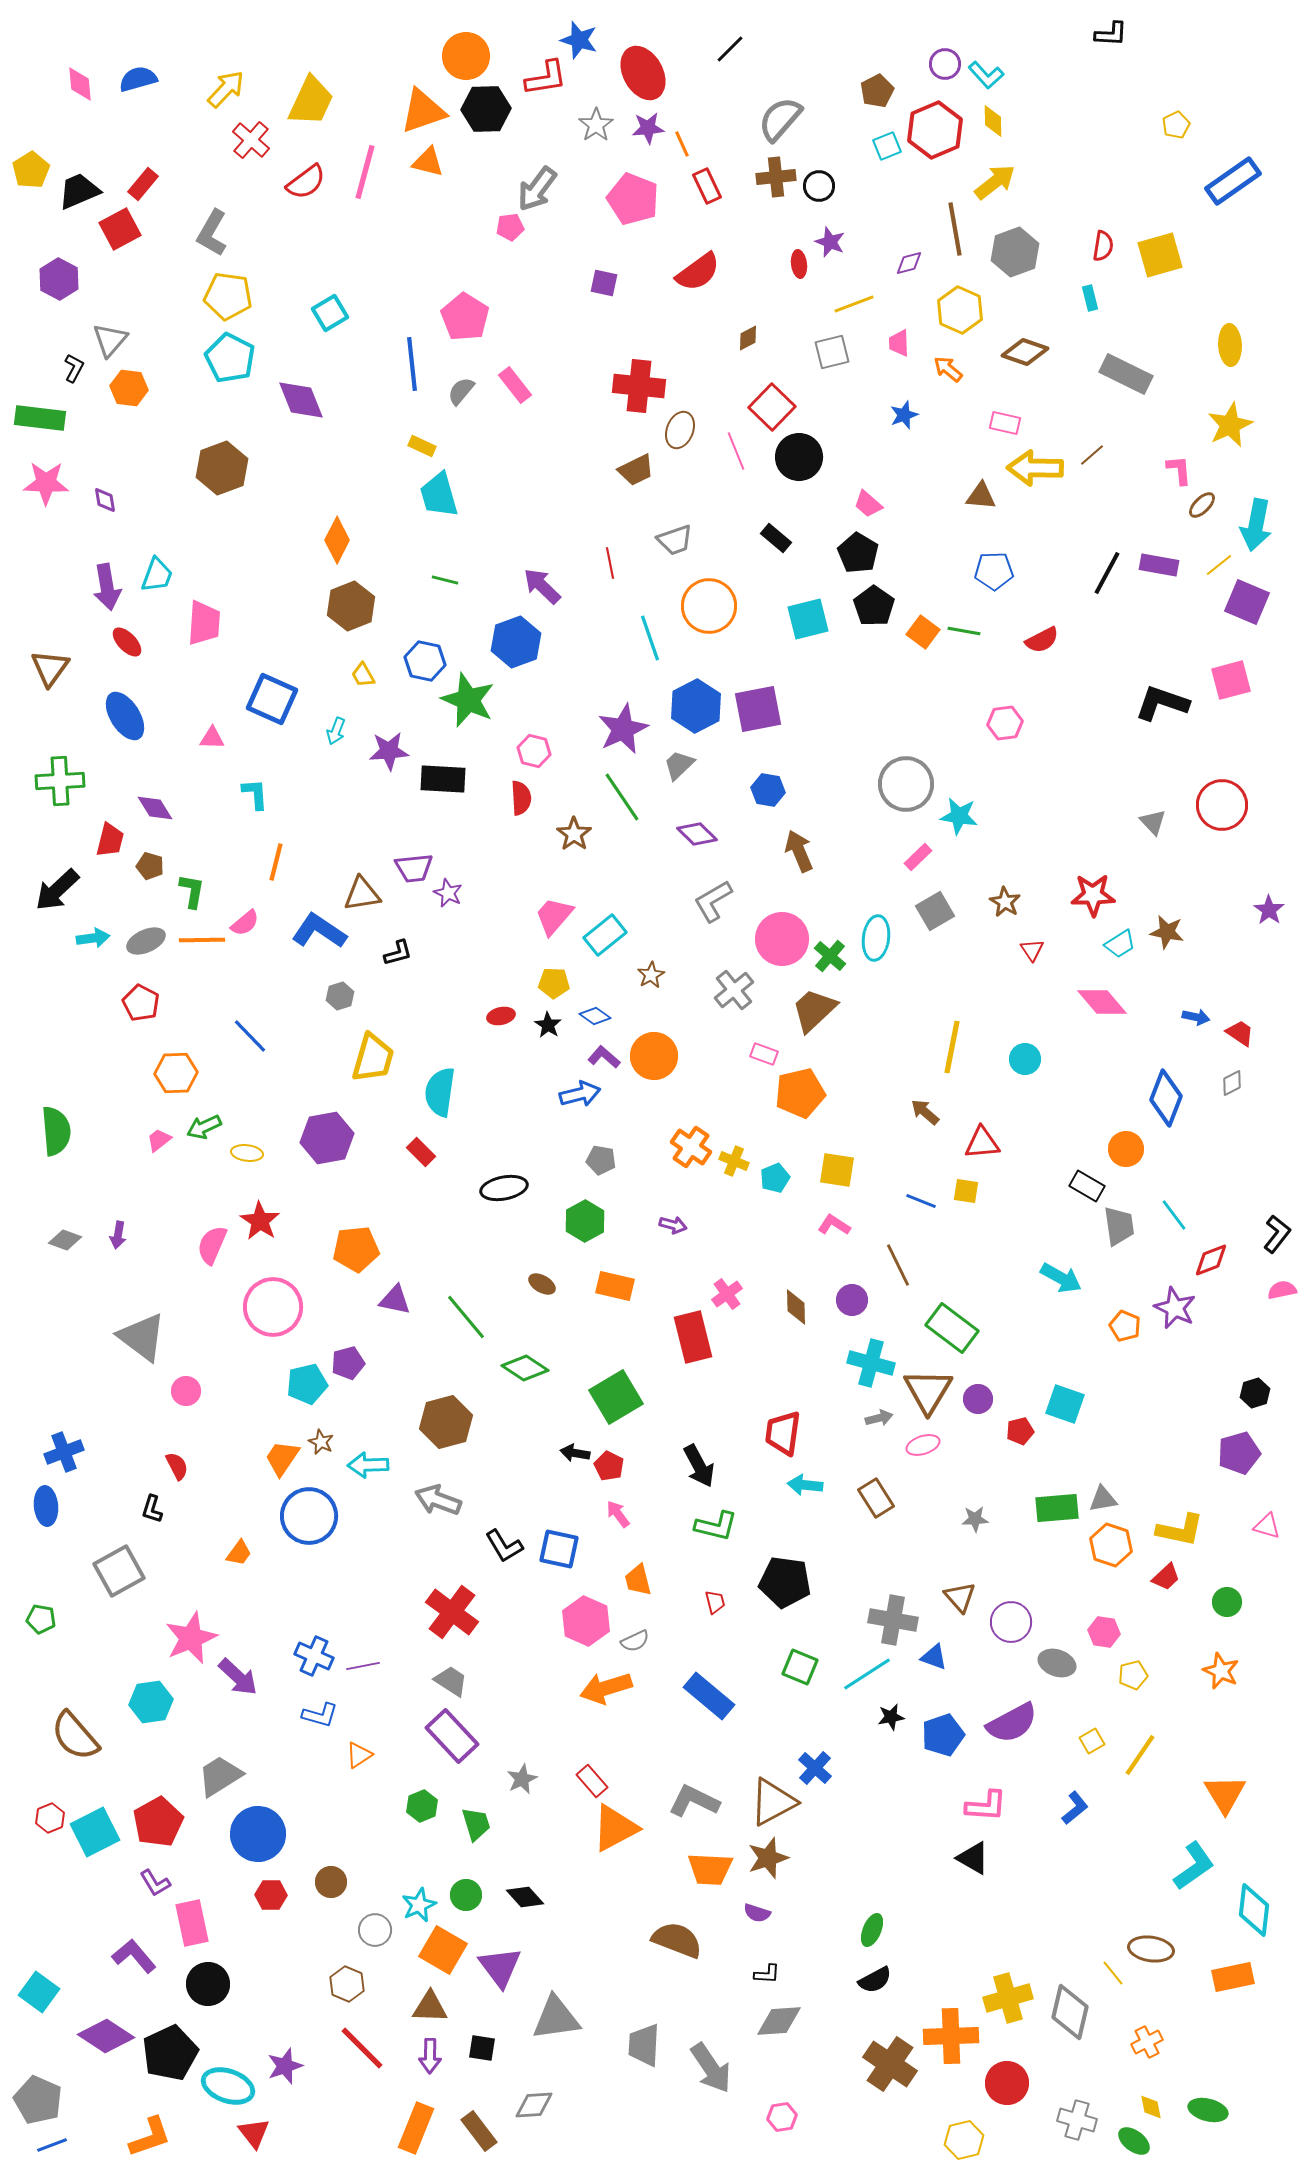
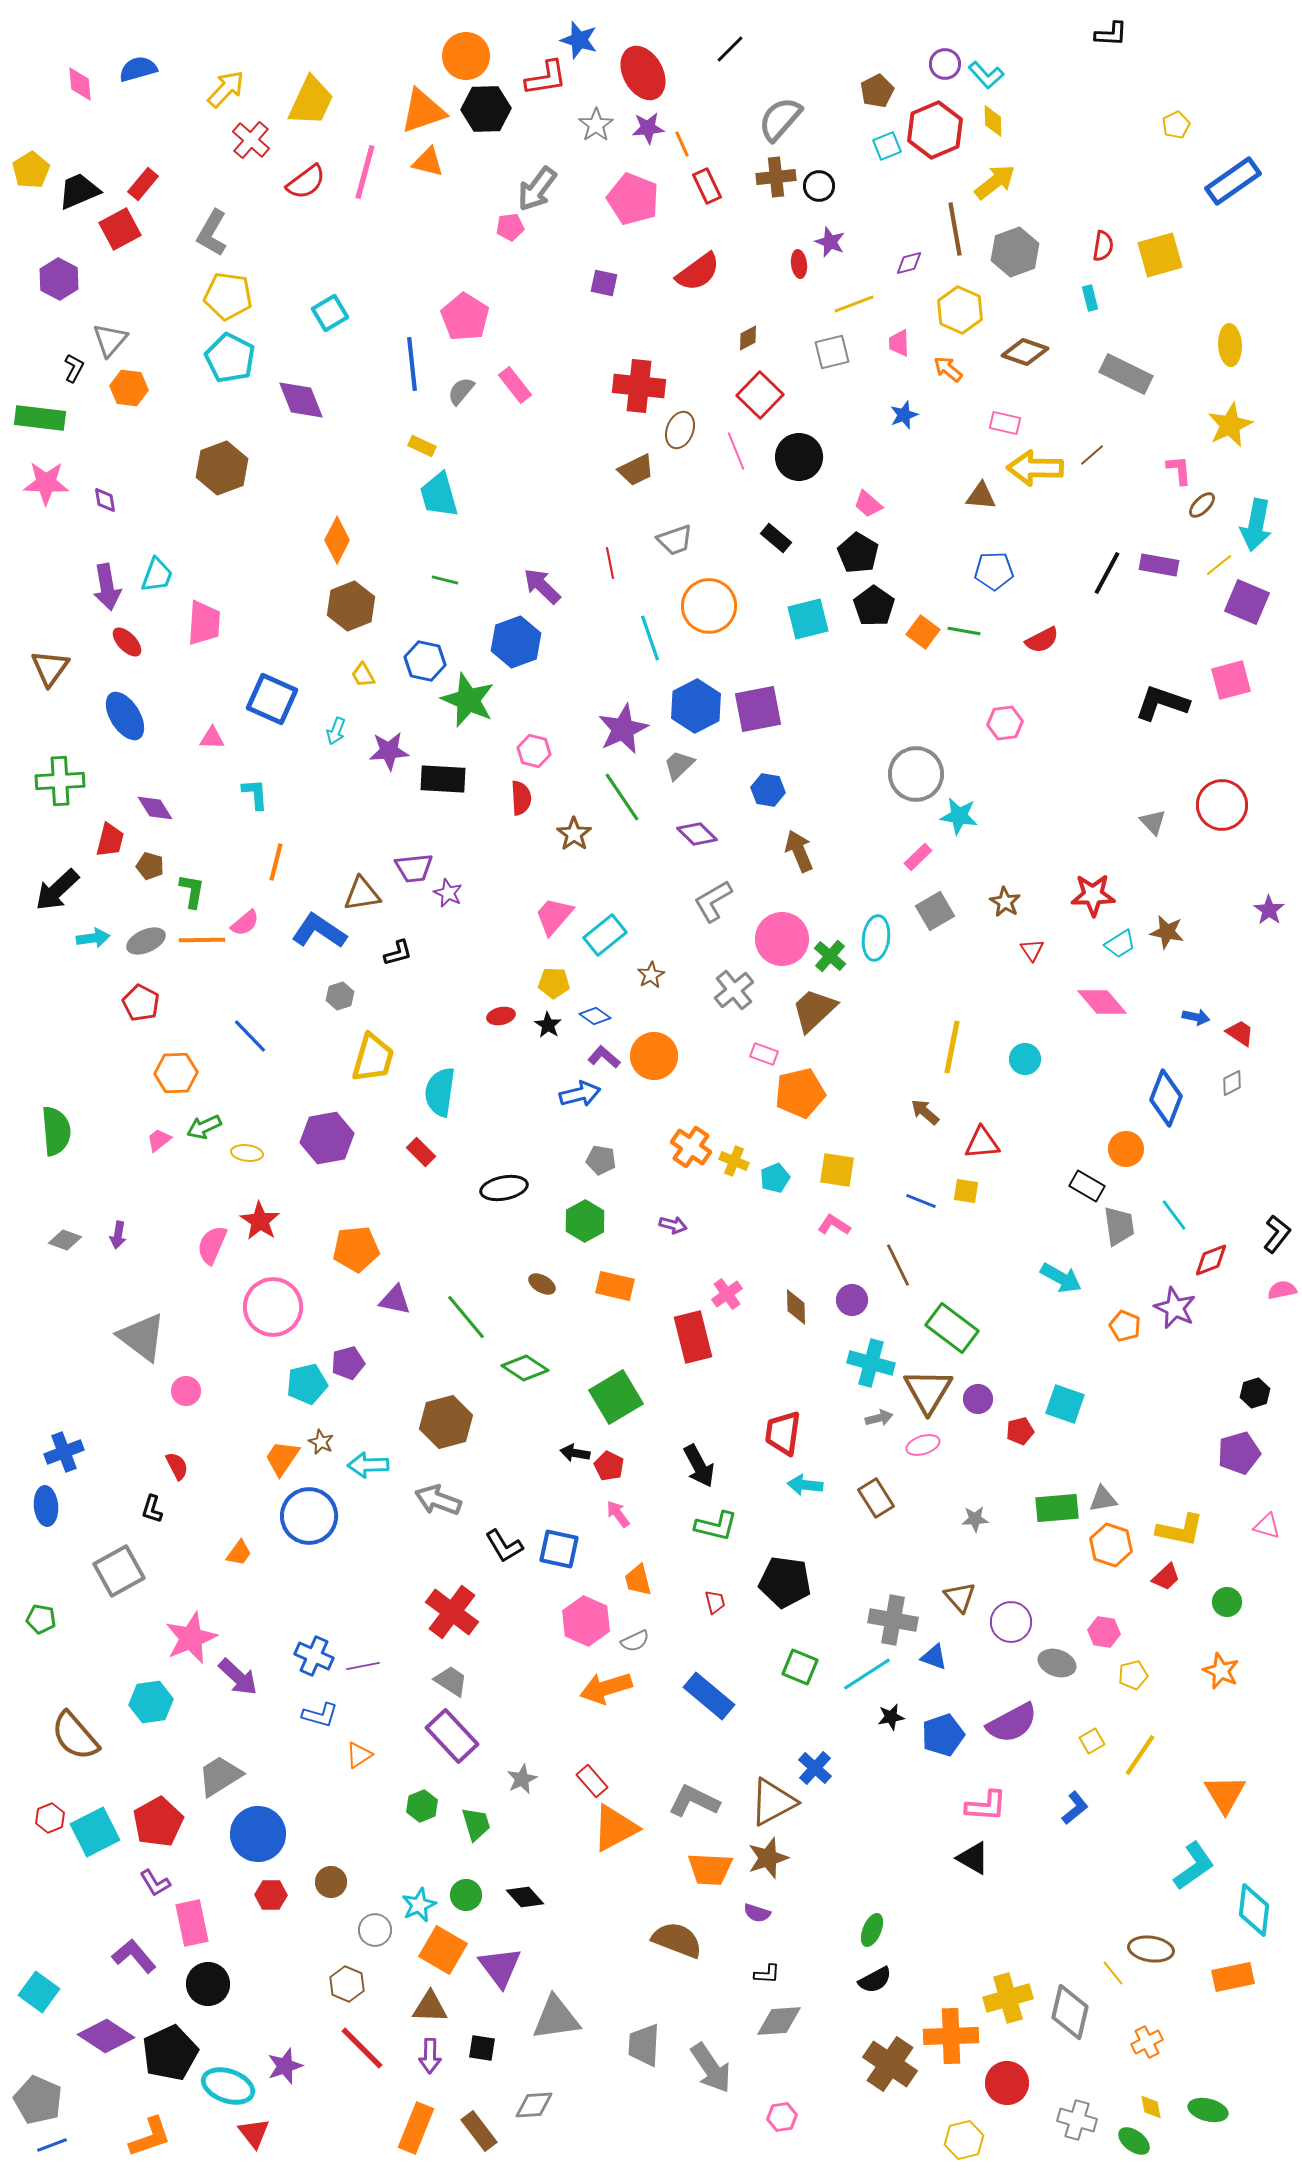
blue semicircle at (138, 79): moved 10 px up
red square at (772, 407): moved 12 px left, 12 px up
gray circle at (906, 784): moved 10 px right, 10 px up
